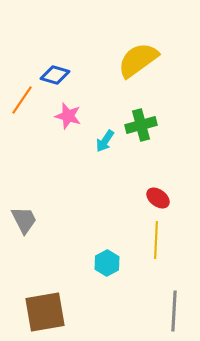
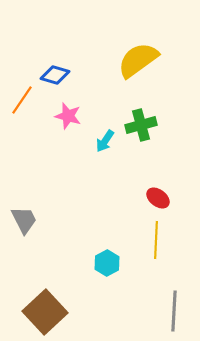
brown square: rotated 33 degrees counterclockwise
